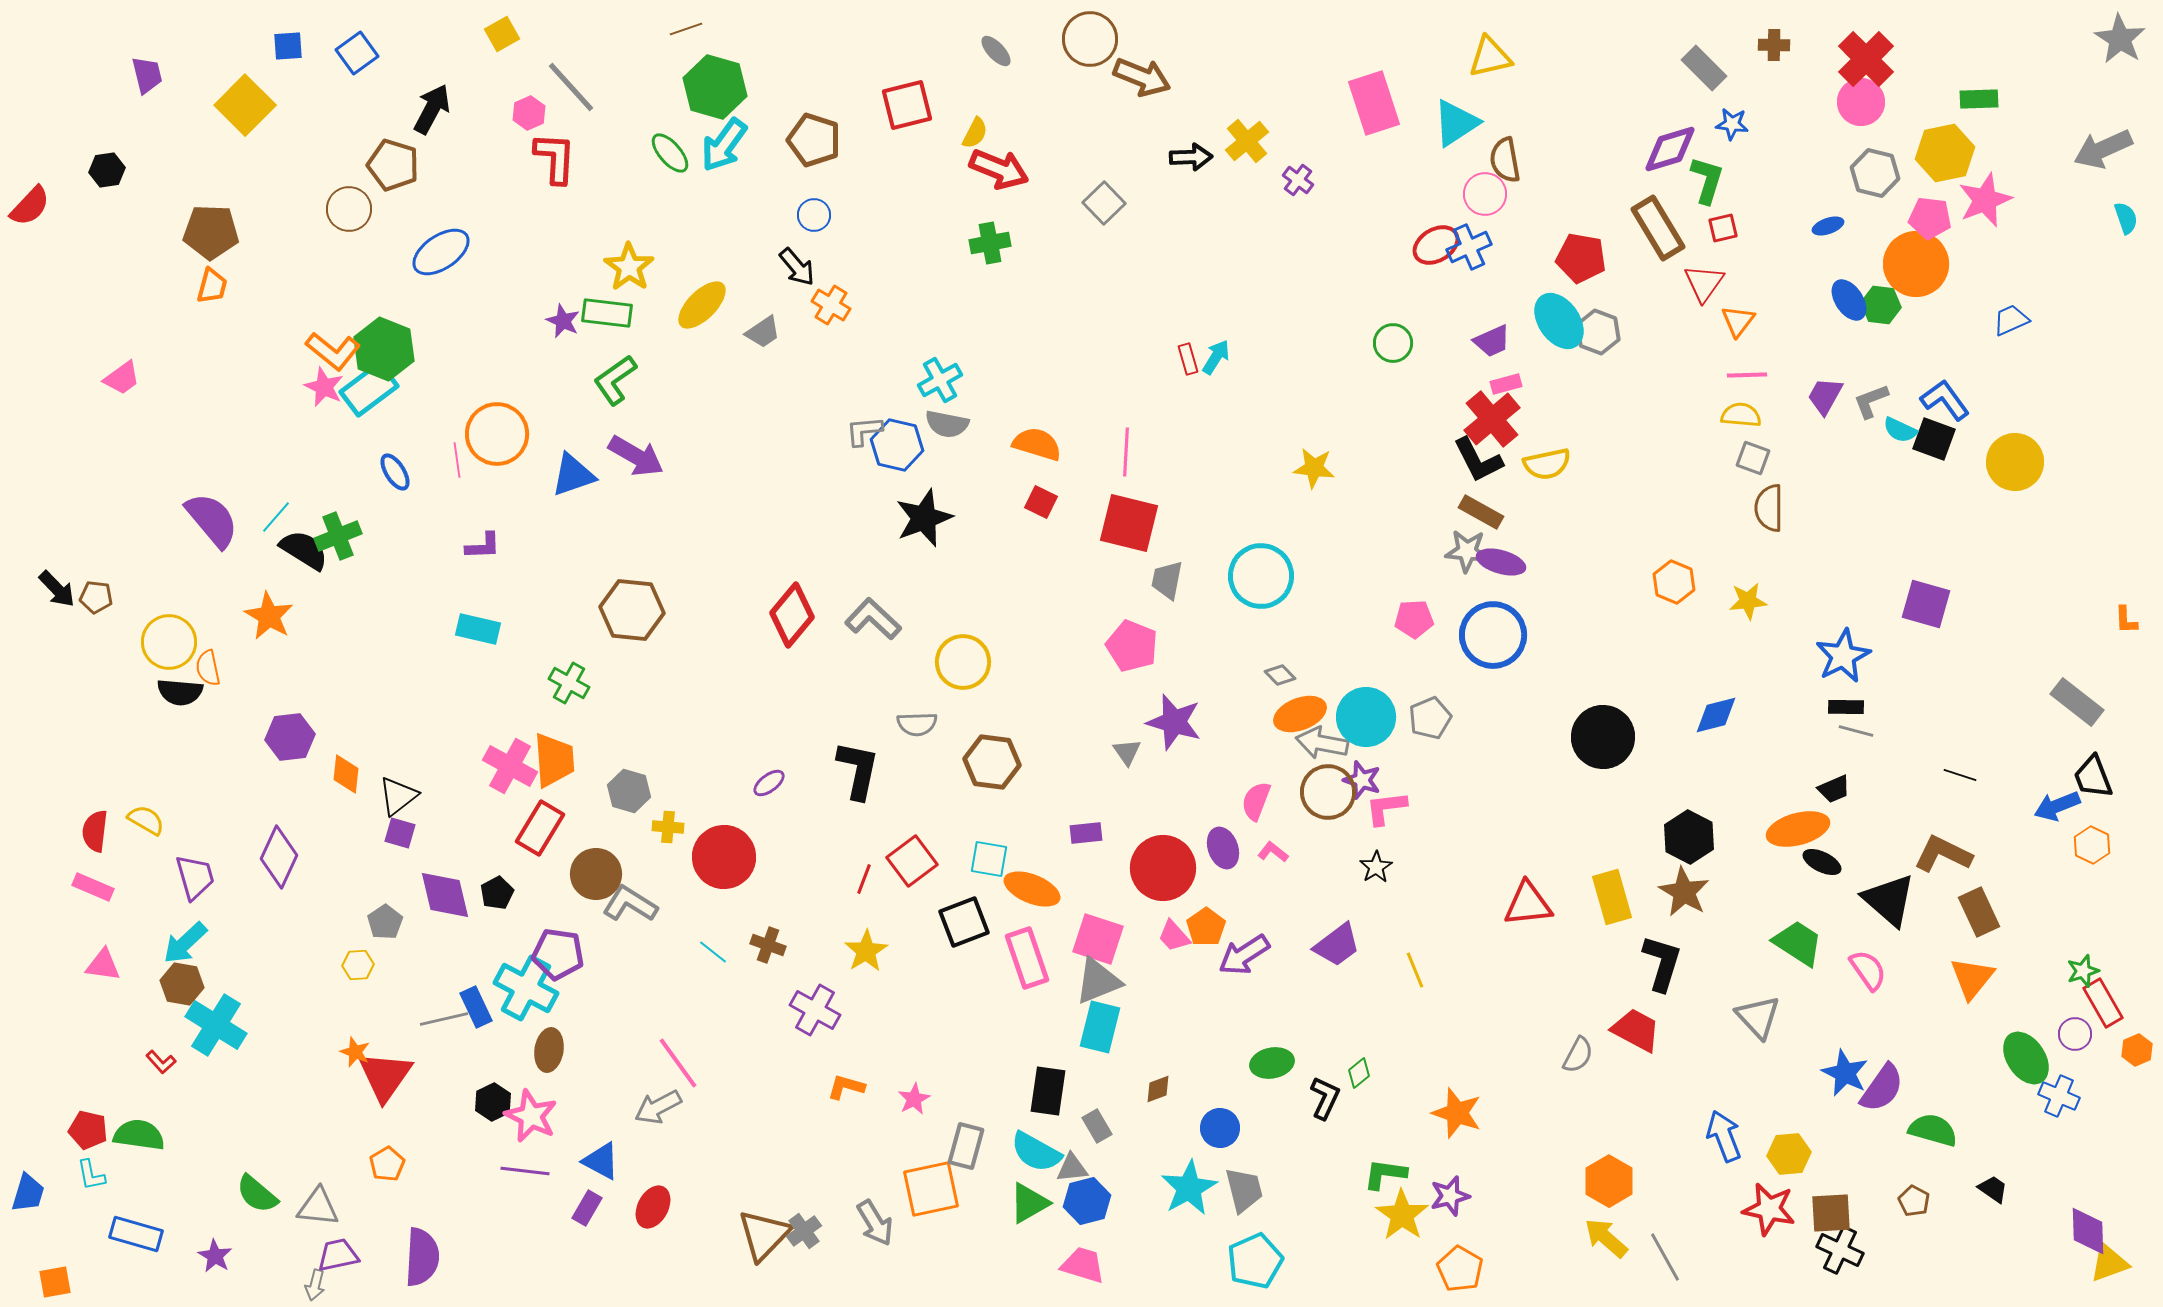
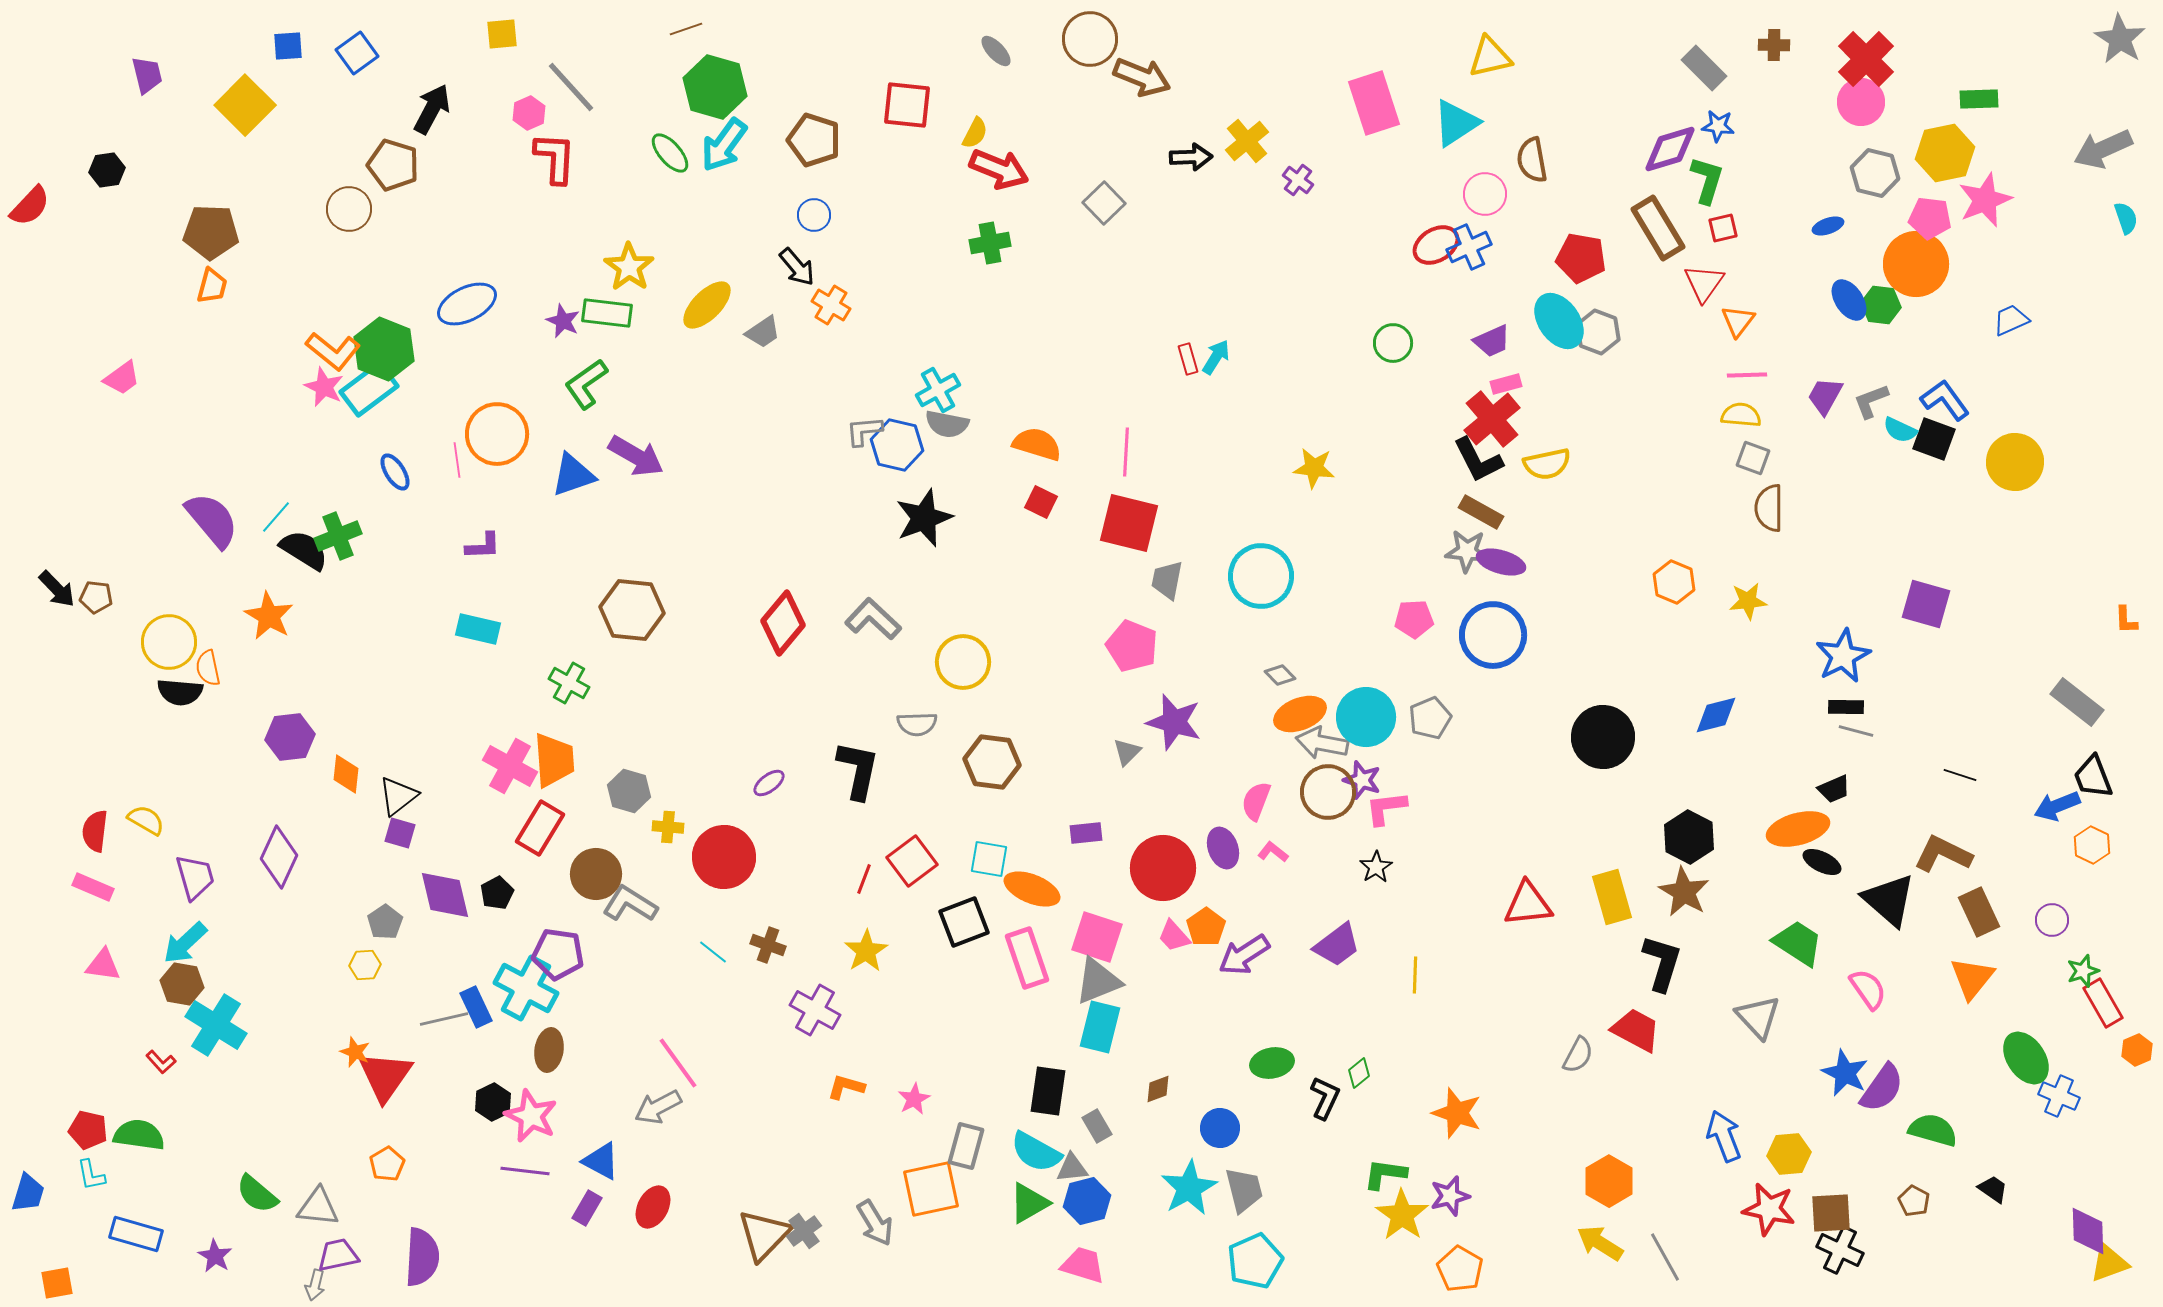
yellow square at (502, 34): rotated 24 degrees clockwise
red square at (907, 105): rotated 20 degrees clockwise
blue star at (1732, 124): moved 14 px left, 2 px down
brown semicircle at (1505, 160): moved 27 px right
blue ellipse at (441, 252): moved 26 px right, 52 px down; rotated 8 degrees clockwise
yellow ellipse at (702, 305): moved 5 px right
green L-shape at (615, 380): moved 29 px left, 4 px down
cyan cross at (940, 380): moved 2 px left, 10 px down
red diamond at (792, 615): moved 9 px left, 8 px down
gray triangle at (1127, 752): rotated 20 degrees clockwise
pink square at (1098, 939): moved 1 px left, 2 px up
yellow hexagon at (358, 965): moved 7 px right
yellow line at (1415, 970): moved 5 px down; rotated 24 degrees clockwise
pink semicircle at (1868, 970): moved 19 px down
purple circle at (2075, 1034): moved 23 px left, 114 px up
yellow arrow at (1606, 1238): moved 6 px left, 5 px down; rotated 9 degrees counterclockwise
orange square at (55, 1282): moved 2 px right, 1 px down
